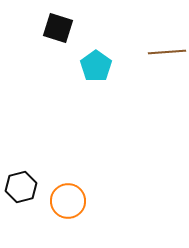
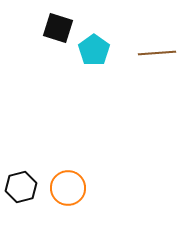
brown line: moved 10 px left, 1 px down
cyan pentagon: moved 2 px left, 16 px up
orange circle: moved 13 px up
